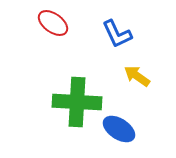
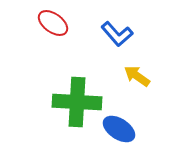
blue L-shape: rotated 16 degrees counterclockwise
